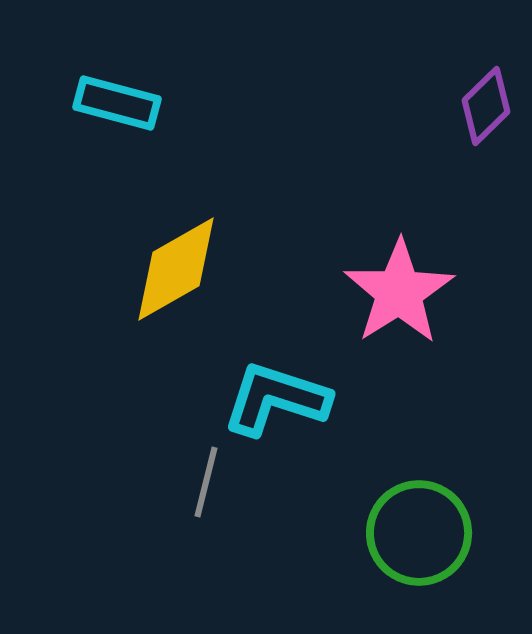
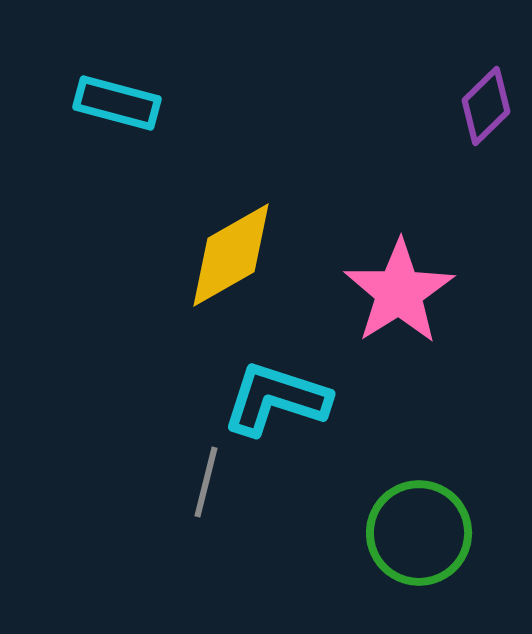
yellow diamond: moved 55 px right, 14 px up
